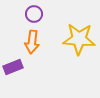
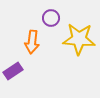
purple circle: moved 17 px right, 4 px down
purple rectangle: moved 4 px down; rotated 12 degrees counterclockwise
